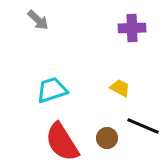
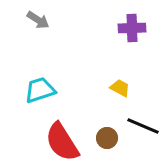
gray arrow: rotated 10 degrees counterclockwise
cyan trapezoid: moved 12 px left
